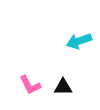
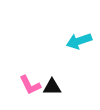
black triangle: moved 11 px left
